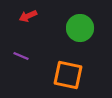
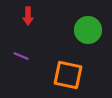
red arrow: rotated 66 degrees counterclockwise
green circle: moved 8 px right, 2 px down
